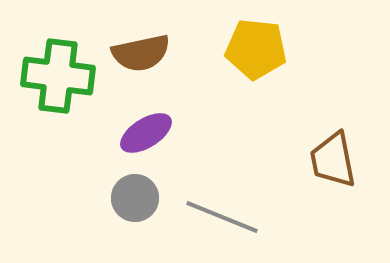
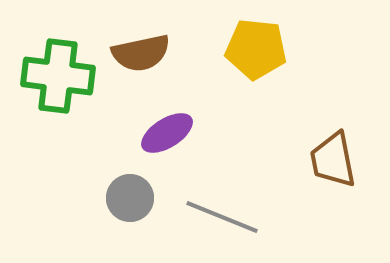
purple ellipse: moved 21 px right
gray circle: moved 5 px left
